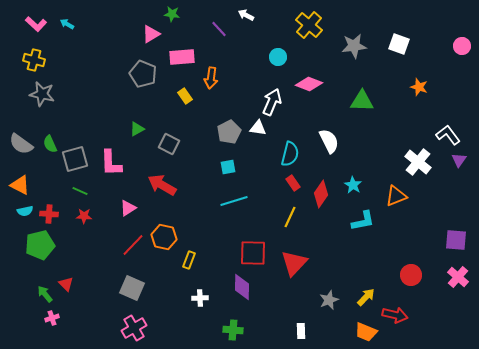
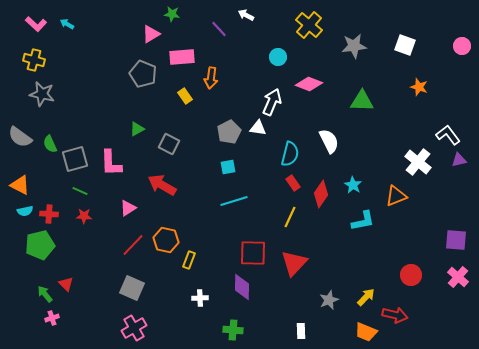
white square at (399, 44): moved 6 px right, 1 px down
gray semicircle at (21, 144): moved 1 px left, 7 px up
purple triangle at (459, 160): rotated 42 degrees clockwise
orange hexagon at (164, 237): moved 2 px right, 3 px down
